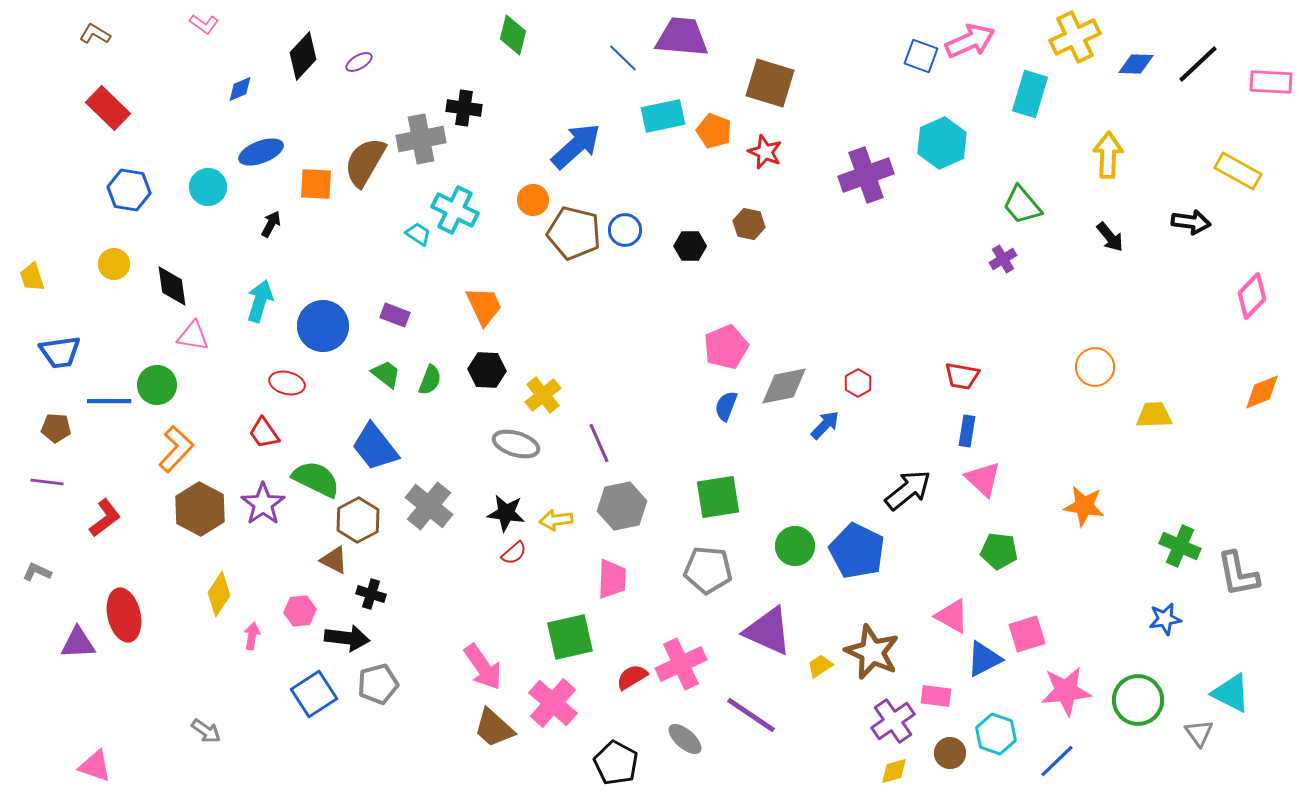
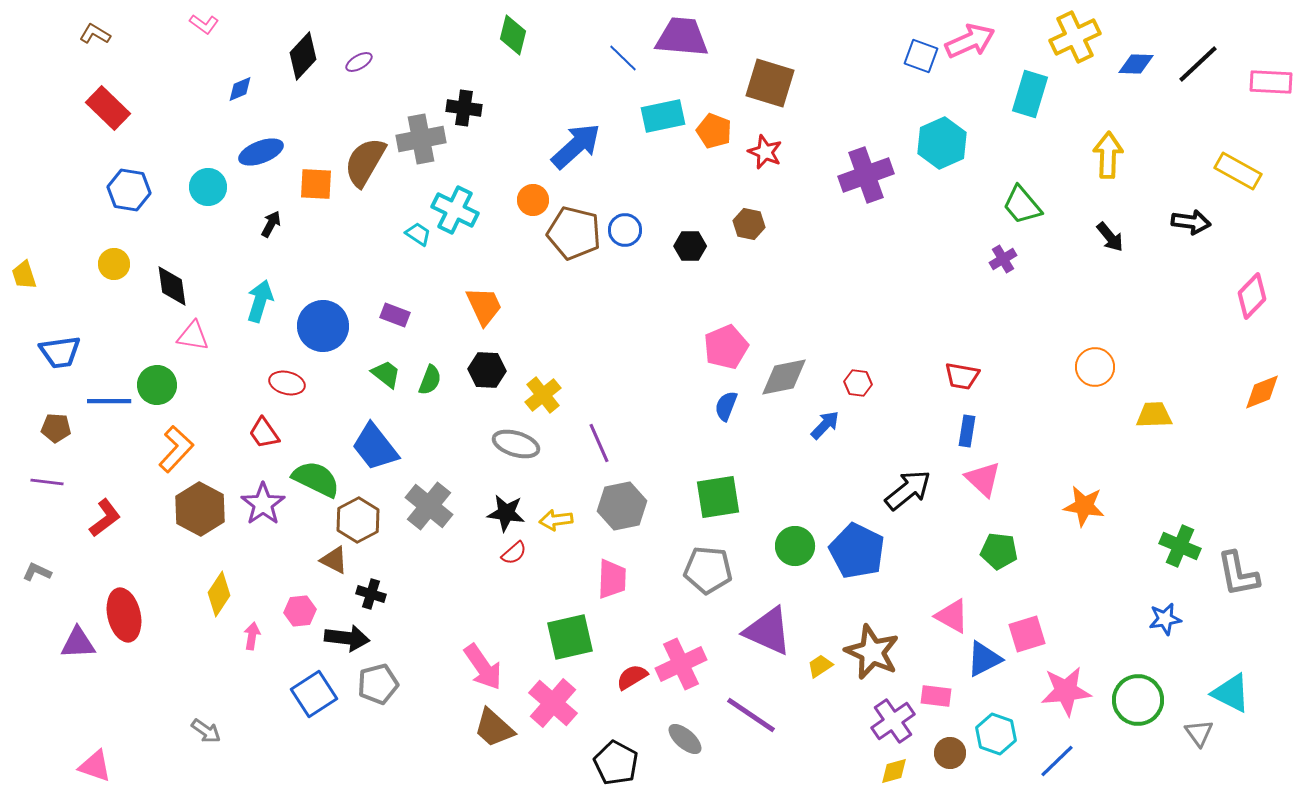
yellow trapezoid at (32, 277): moved 8 px left, 2 px up
red hexagon at (858, 383): rotated 24 degrees counterclockwise
gray diamond at (784, 386): moved 9 px up
